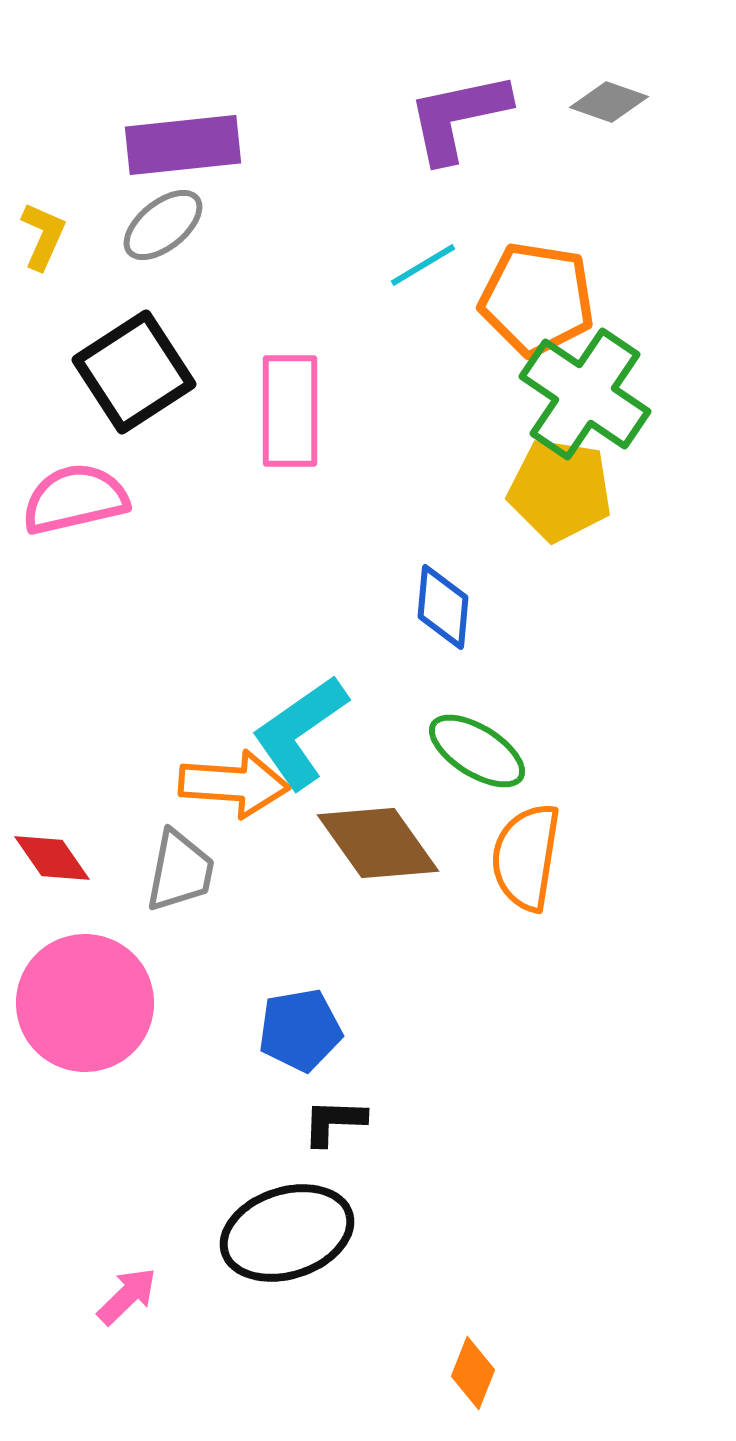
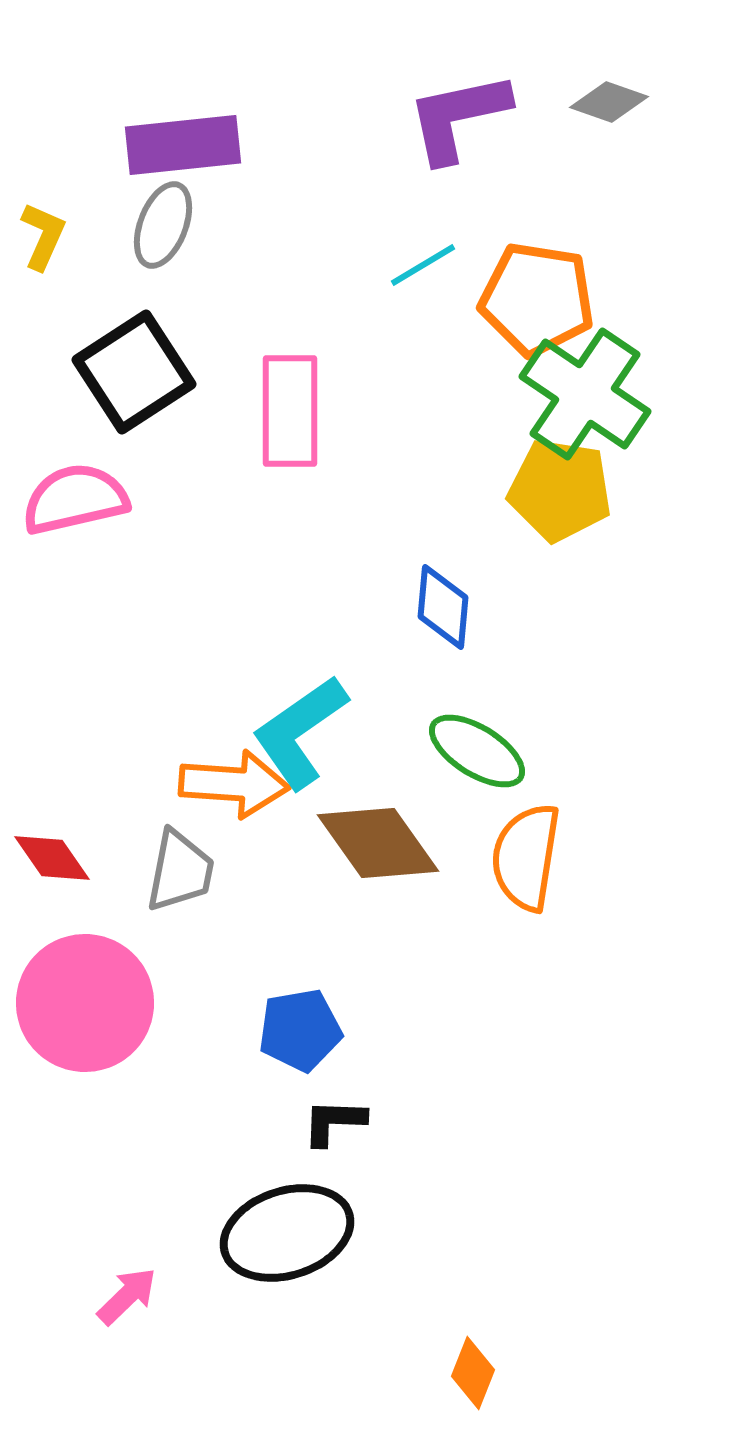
gray ellipse: rotated 30 degrees counterclockwise
